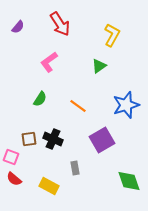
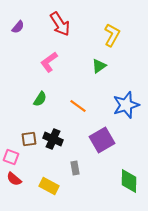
green diamond: rotated 20 degrees clockwise
